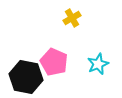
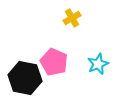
black hexagon: moved 1 px left, 1 px down
